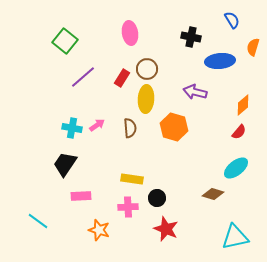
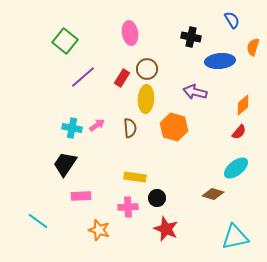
yellow rectangle: moved 3 px right, 2 px up
